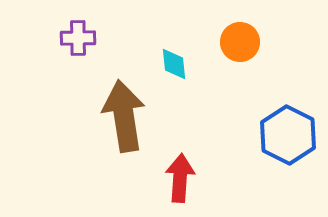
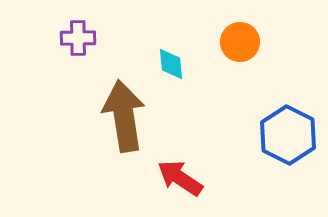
cyan diamond: moved 3 px left
red arrow: rotated 60 degrees counterclockwise
